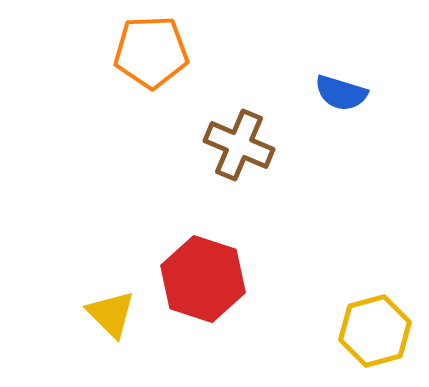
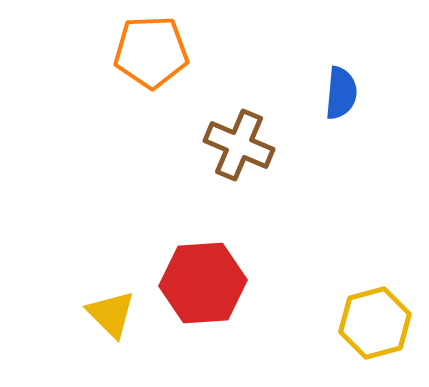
blue semicircle: rotated 102 degrees counterclockwise
red hexagon: moved 4 px down; rotated 22 degrees counterclockwise
yellow hexagon: moved 8 px up
